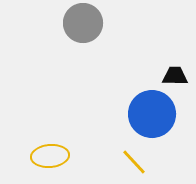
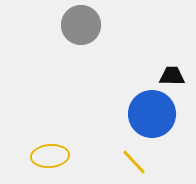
gray circle: moved 2 px left, 2 px down
black trapezoid: moved 3 px left
